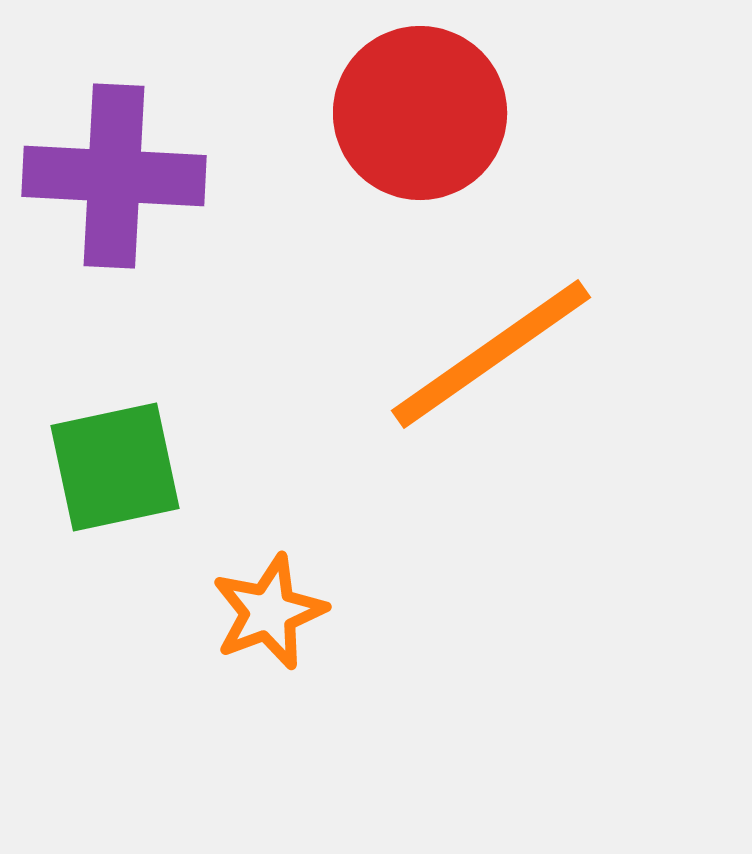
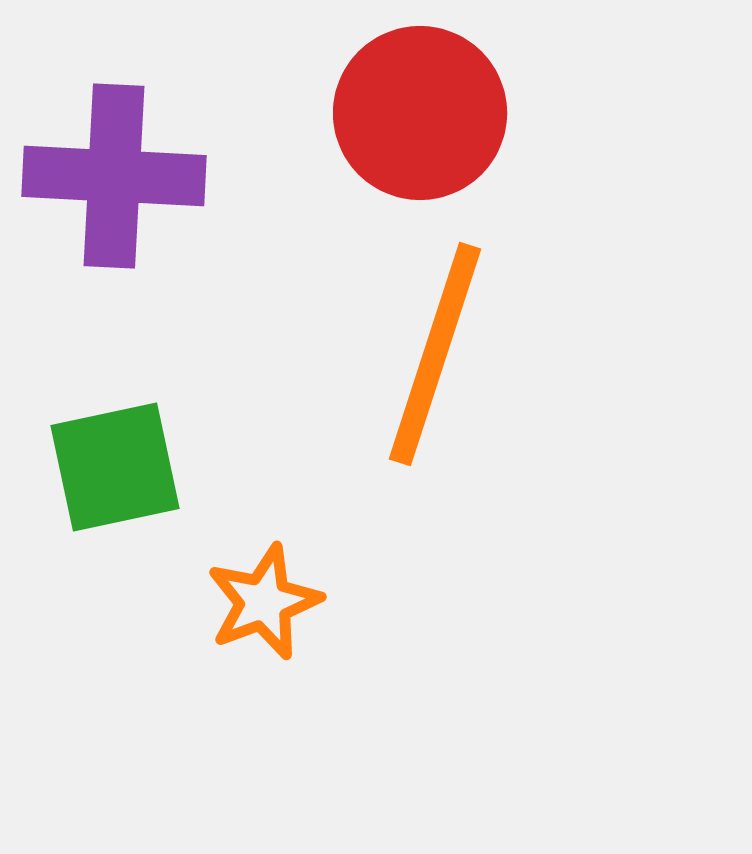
orange line: moved 56 px left; rotated 37 degrees counterclockwise
orange star: moved 5 px left, 10 px up
